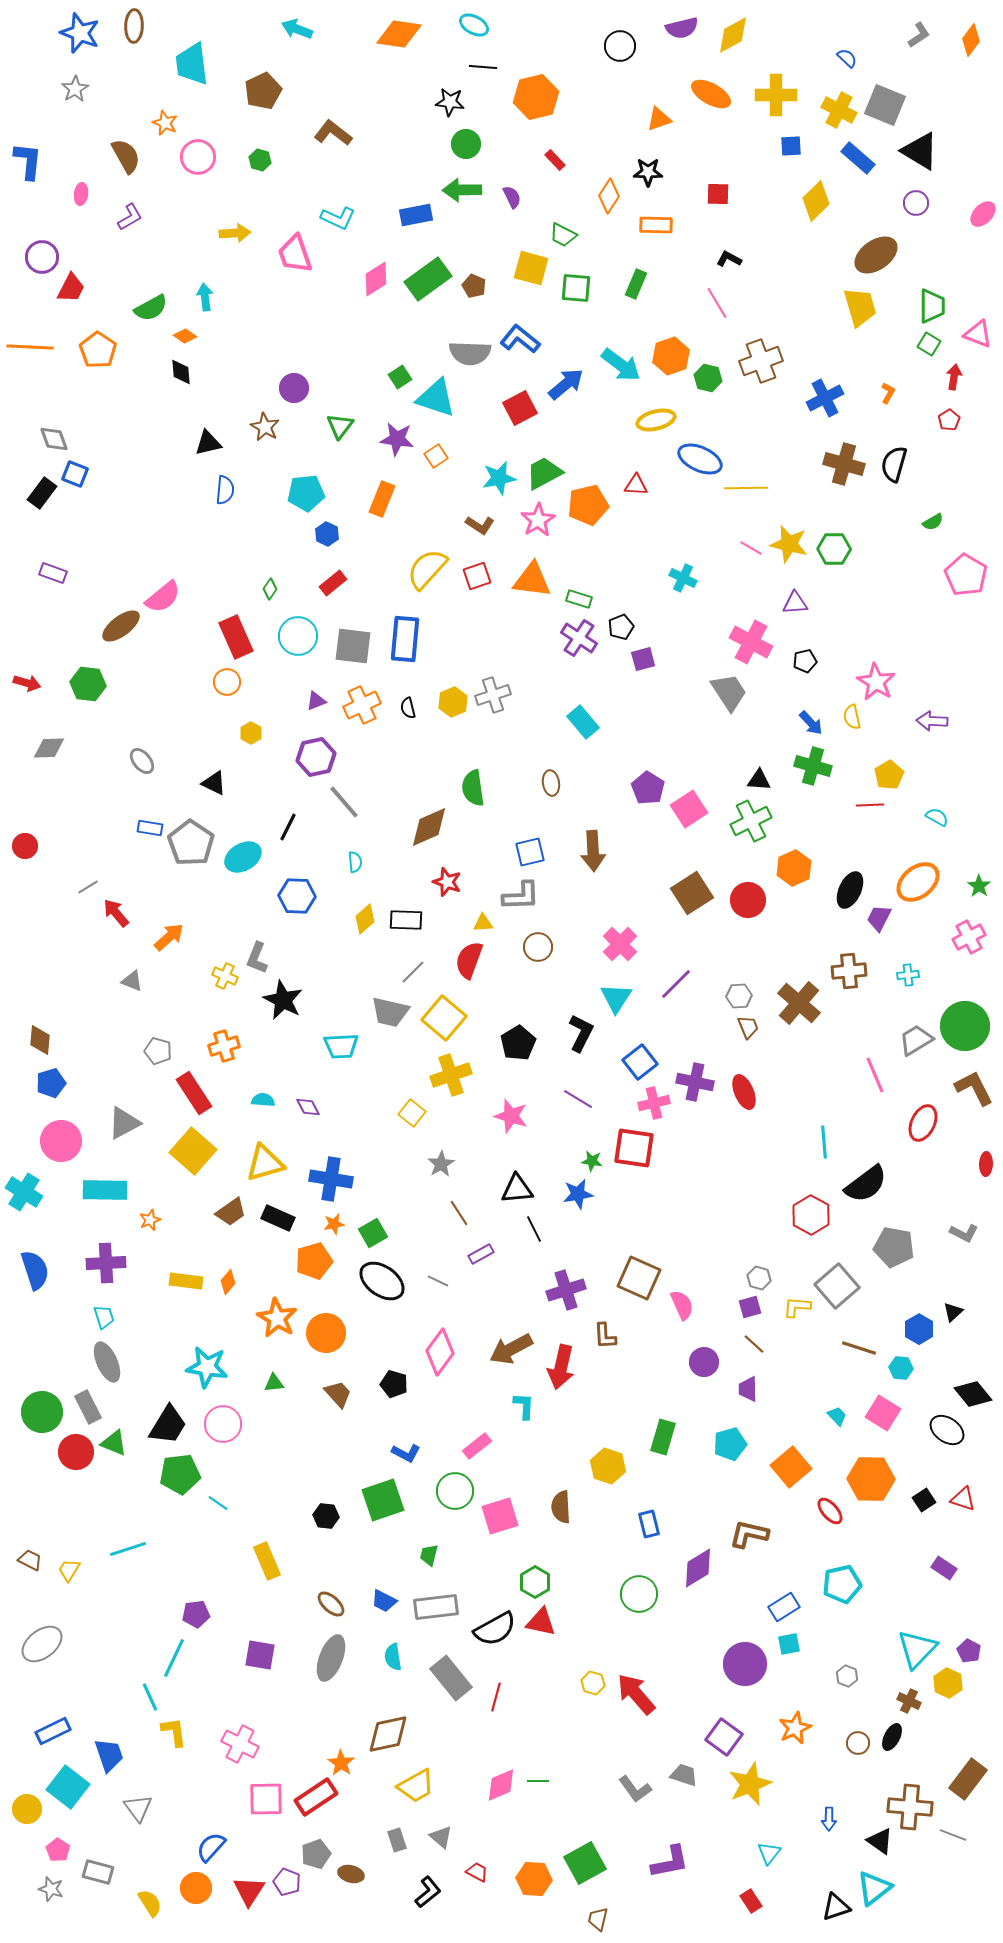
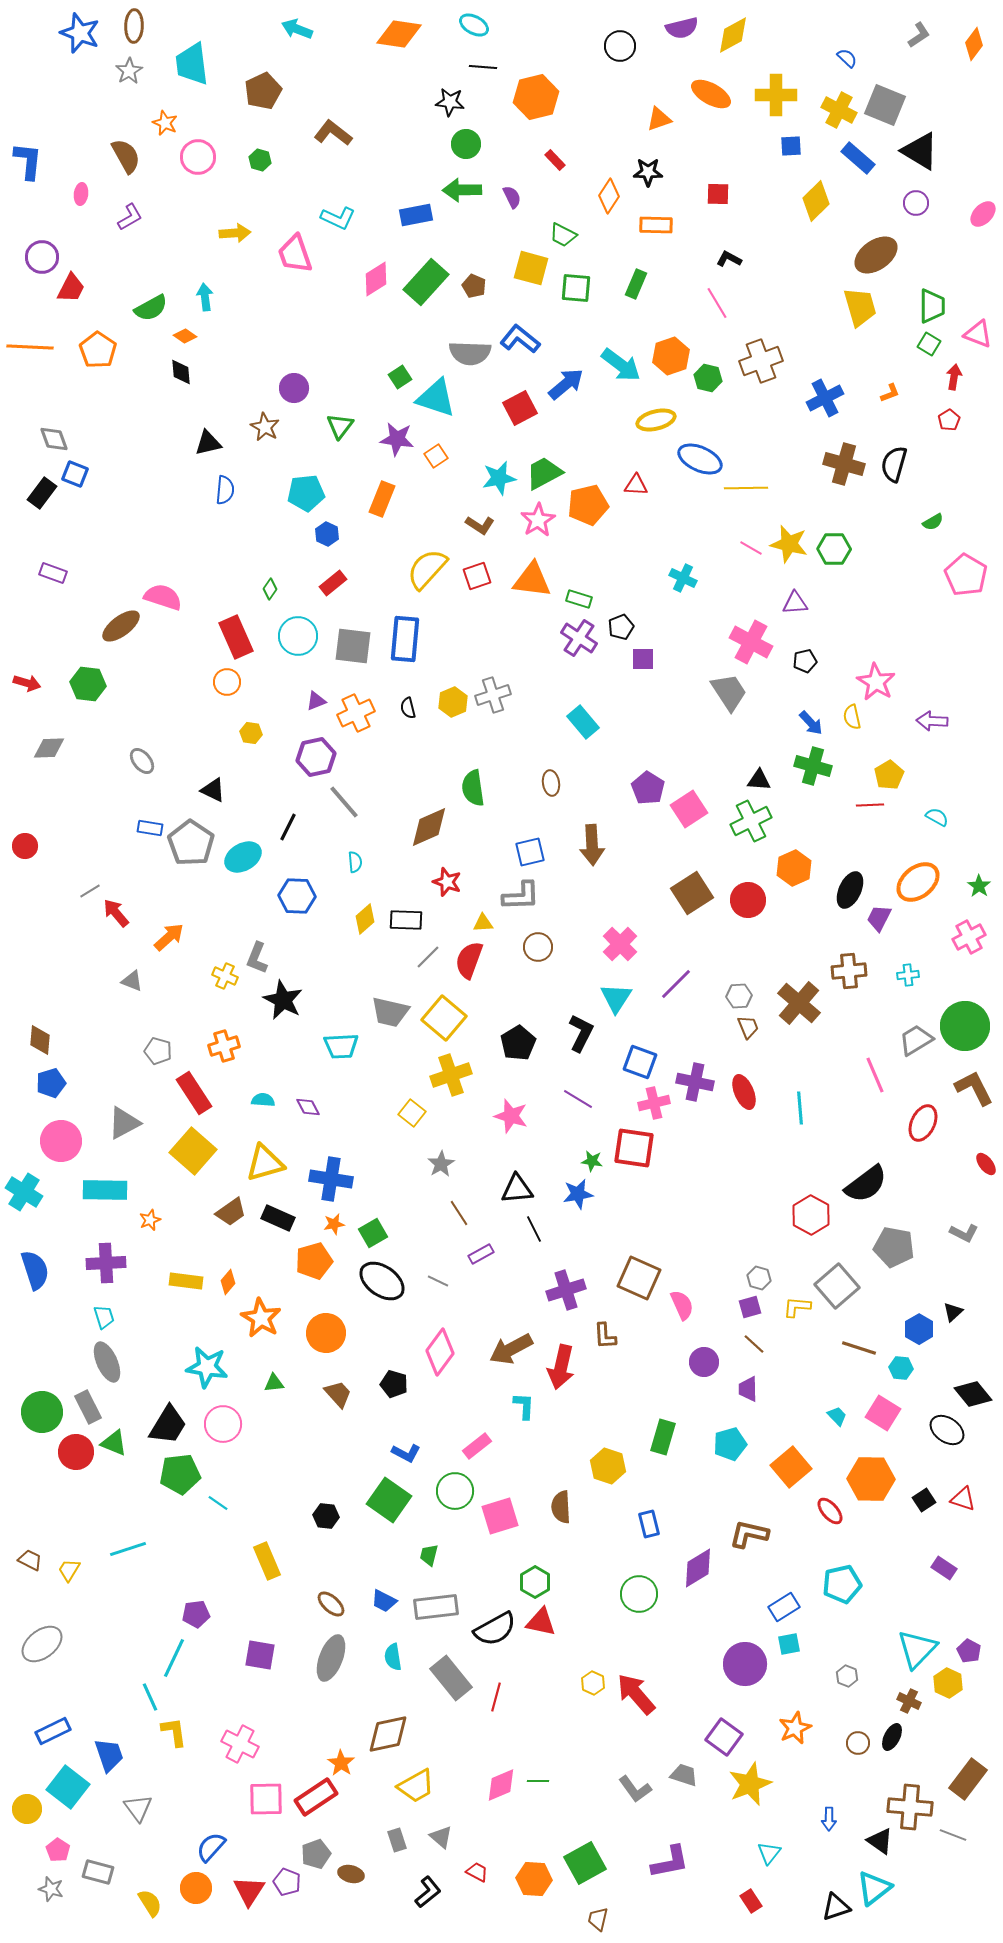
orange diamond at (971, 40): moved 3 px right, 4 px down
gray star at (75, 89): moved 54 px right, 18 px up
green rectangle at (428, 279): moved 2 px left, 3 px down; rotated 12 degrees counterclockwise
orange L-shape at (888, 393): moved 2 px right; rotated 40 degrees clockwise
pink semicircle at (163, 597): rotated 123 degrees counterclockwise
purple square at (643, 659): rotated 15 degrees clockwise
orange cross at (362, 705): moved 6 px left, 8 px down
yellow hexagon at (251, 733): rotated 20 degrees counterclockwise
black triangle at (214, 783): moved 1 px left, 7 px down
brown arrow at (593, 851): moved 1 px left, 6 px up
gray line at (88, 887): moved 2 px right, 4 px down
gray line at (413, 972): moved 15 px right, 15 px up
blue square at (640, 1062): rotated 32 degrees counterclockwise
cyan line at (824, 1142): moved 24 px left, 34 px up
red ellipse at (986, 1164): rotated 40 degrees counterclockwise
orange star at (277, 1318): moved 16 px left
green square at (383, 1500): moved 6 px right; rotated 36 degrees counterclockwise
yellow hexagon at (593, 1683): rotated 10 degrees clockwise
